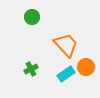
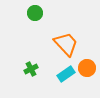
green circle: moved 3 px right, 4 px up
orange trapezoid: moved 1 px up
orange circle: moved 1 px right, 1 px down
